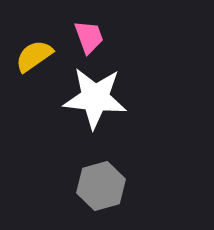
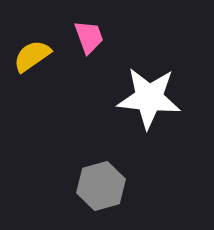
yellow semicircle: moved 2 px left
white star: moved 54 px right
